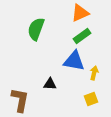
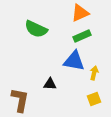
green semicircle: rotated 85 degrees counterclockwise
green rectangle: rotated 12 degrees clockwise
yellow square: moved 3 px right
